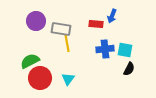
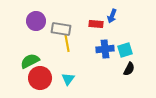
cyan square: rotated 28 degrees counterclockwise
